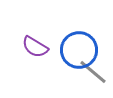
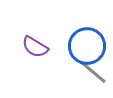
blue circle: moved 8 px right, 4 px up
